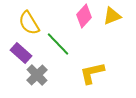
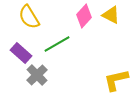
yellow triangle: moved 1 px left, 1 px up; rotated 48 degrees clockwise
yellow semicircle: moved 6 px up
green line: moved 1 px left; rotated 76 degrees counterclockwise
yellow L-shape: moved 24 px right, 7 px down
